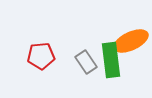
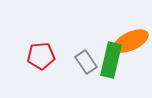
green rectangle: rotated 20 degrees clockwise
